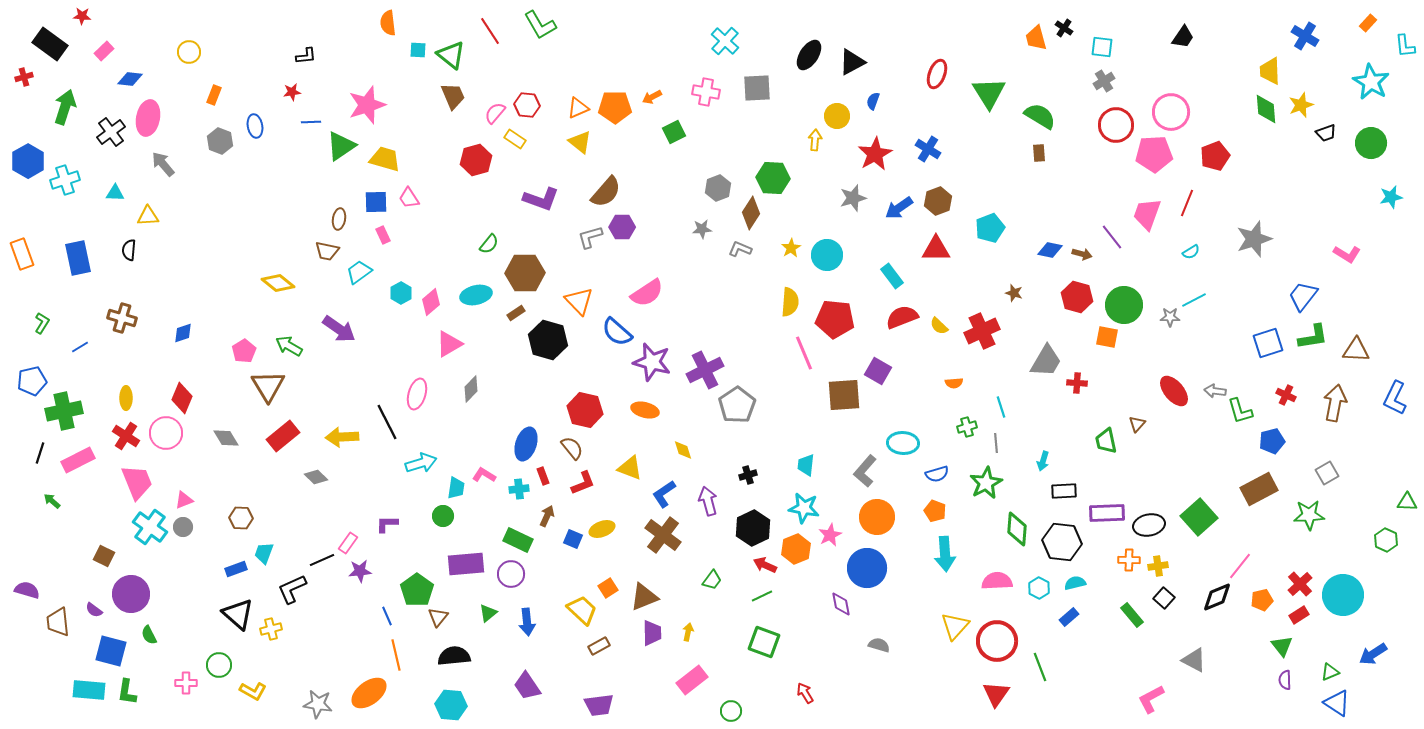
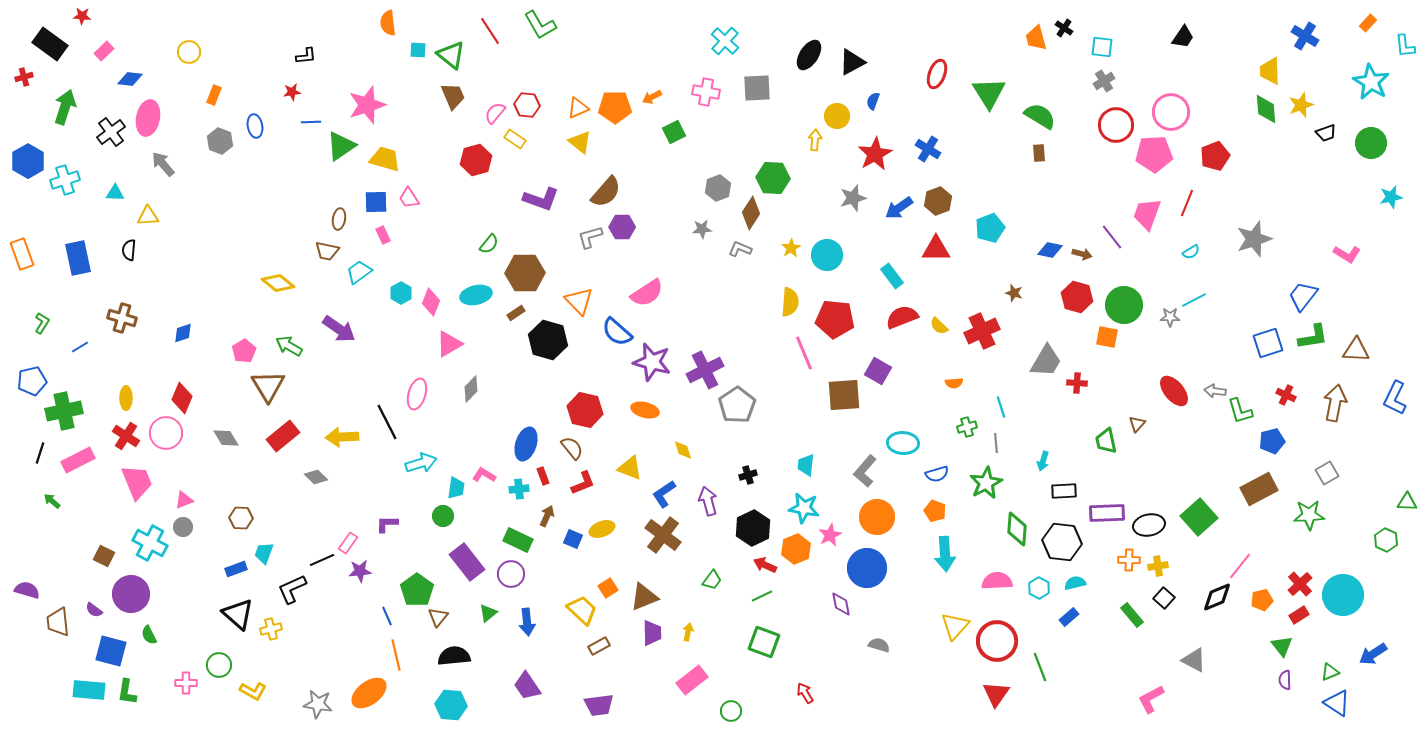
pink diamond at (431, 302): rotated 28 degrees counterclockwise
cyan cross at (150, 527): moved 16 px down; rotated 8 degrees counterclockwise
purple rectangle at (466, 564): moved 1 px right, 2 px up; rotated 57 degrees clockwise
